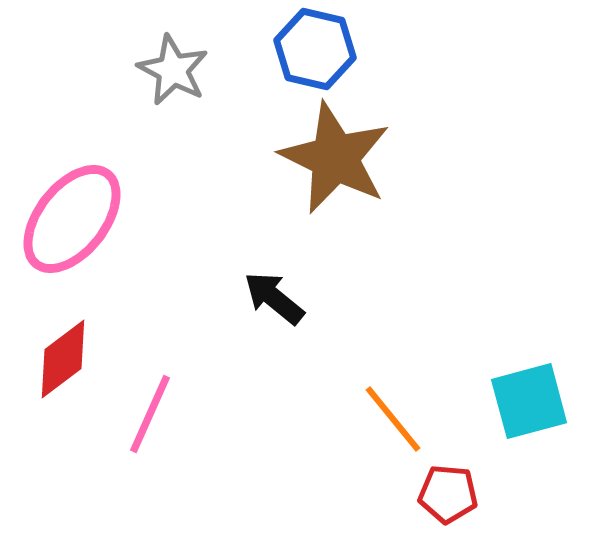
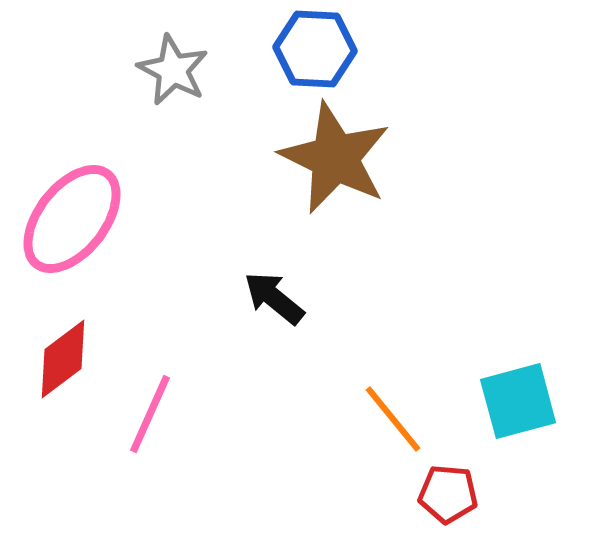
blue hexagon: rotated 10 degrees counterclockwise
cyan square: moved 11 px left
